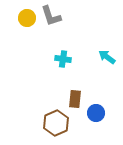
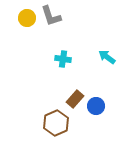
brown rectangle: rotated 36 degrees clockwise
blue circle: moved 7 px up
